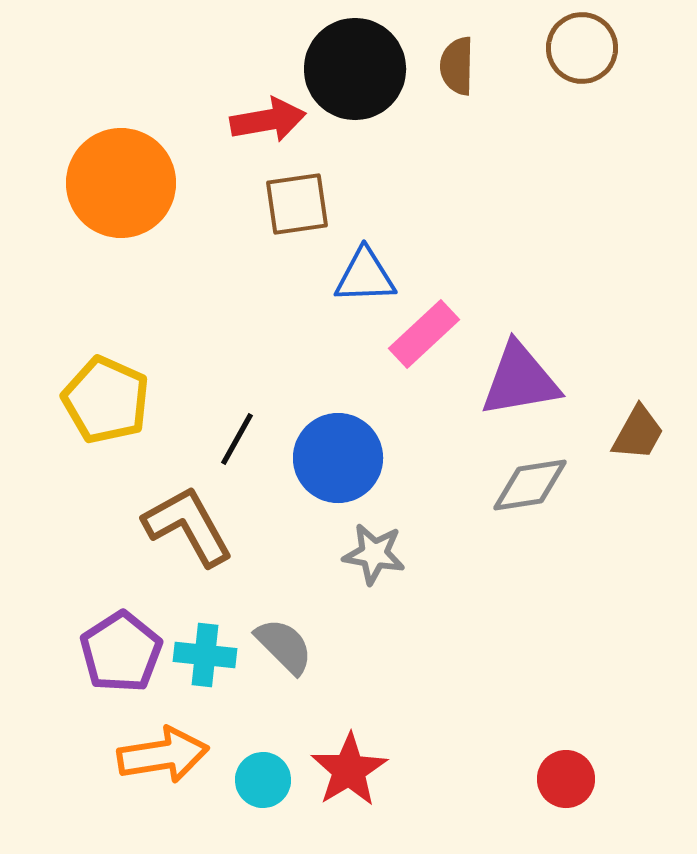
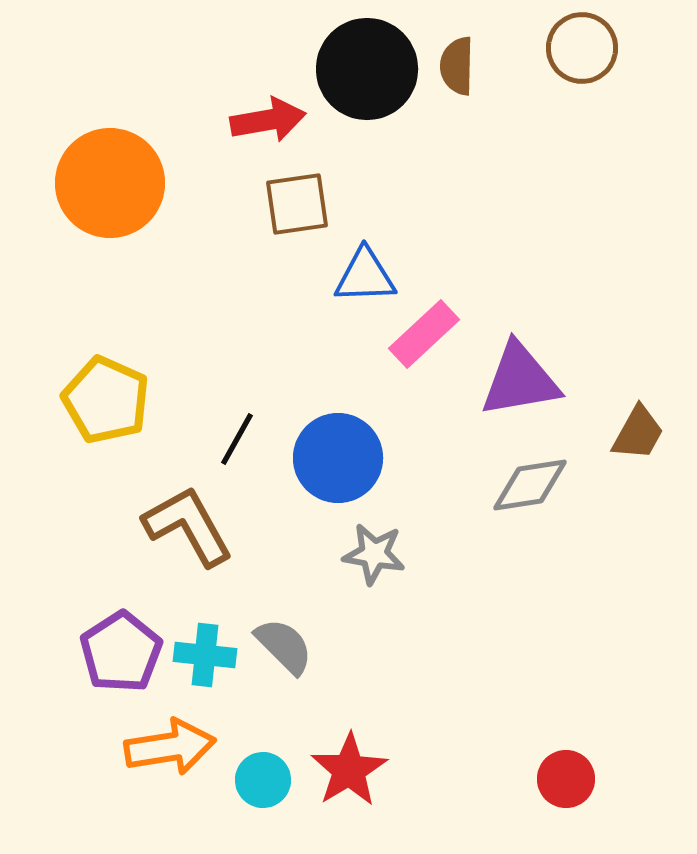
black circle: moved 12 px right
orange circle: moved 11 px left
orange arrow: moved 7 px right, 8 px up
